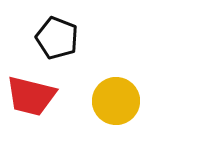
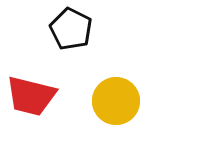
black pentagon: moved 14 px right, 9 px up; rotated 6 degrees clockwise
